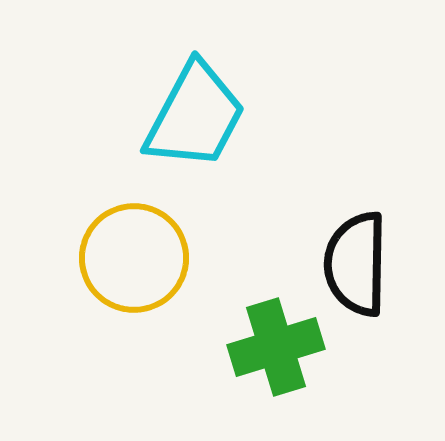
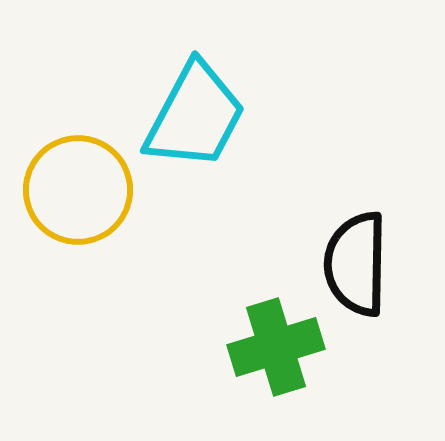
yellow circle: moved 56 px left, 68 px up
